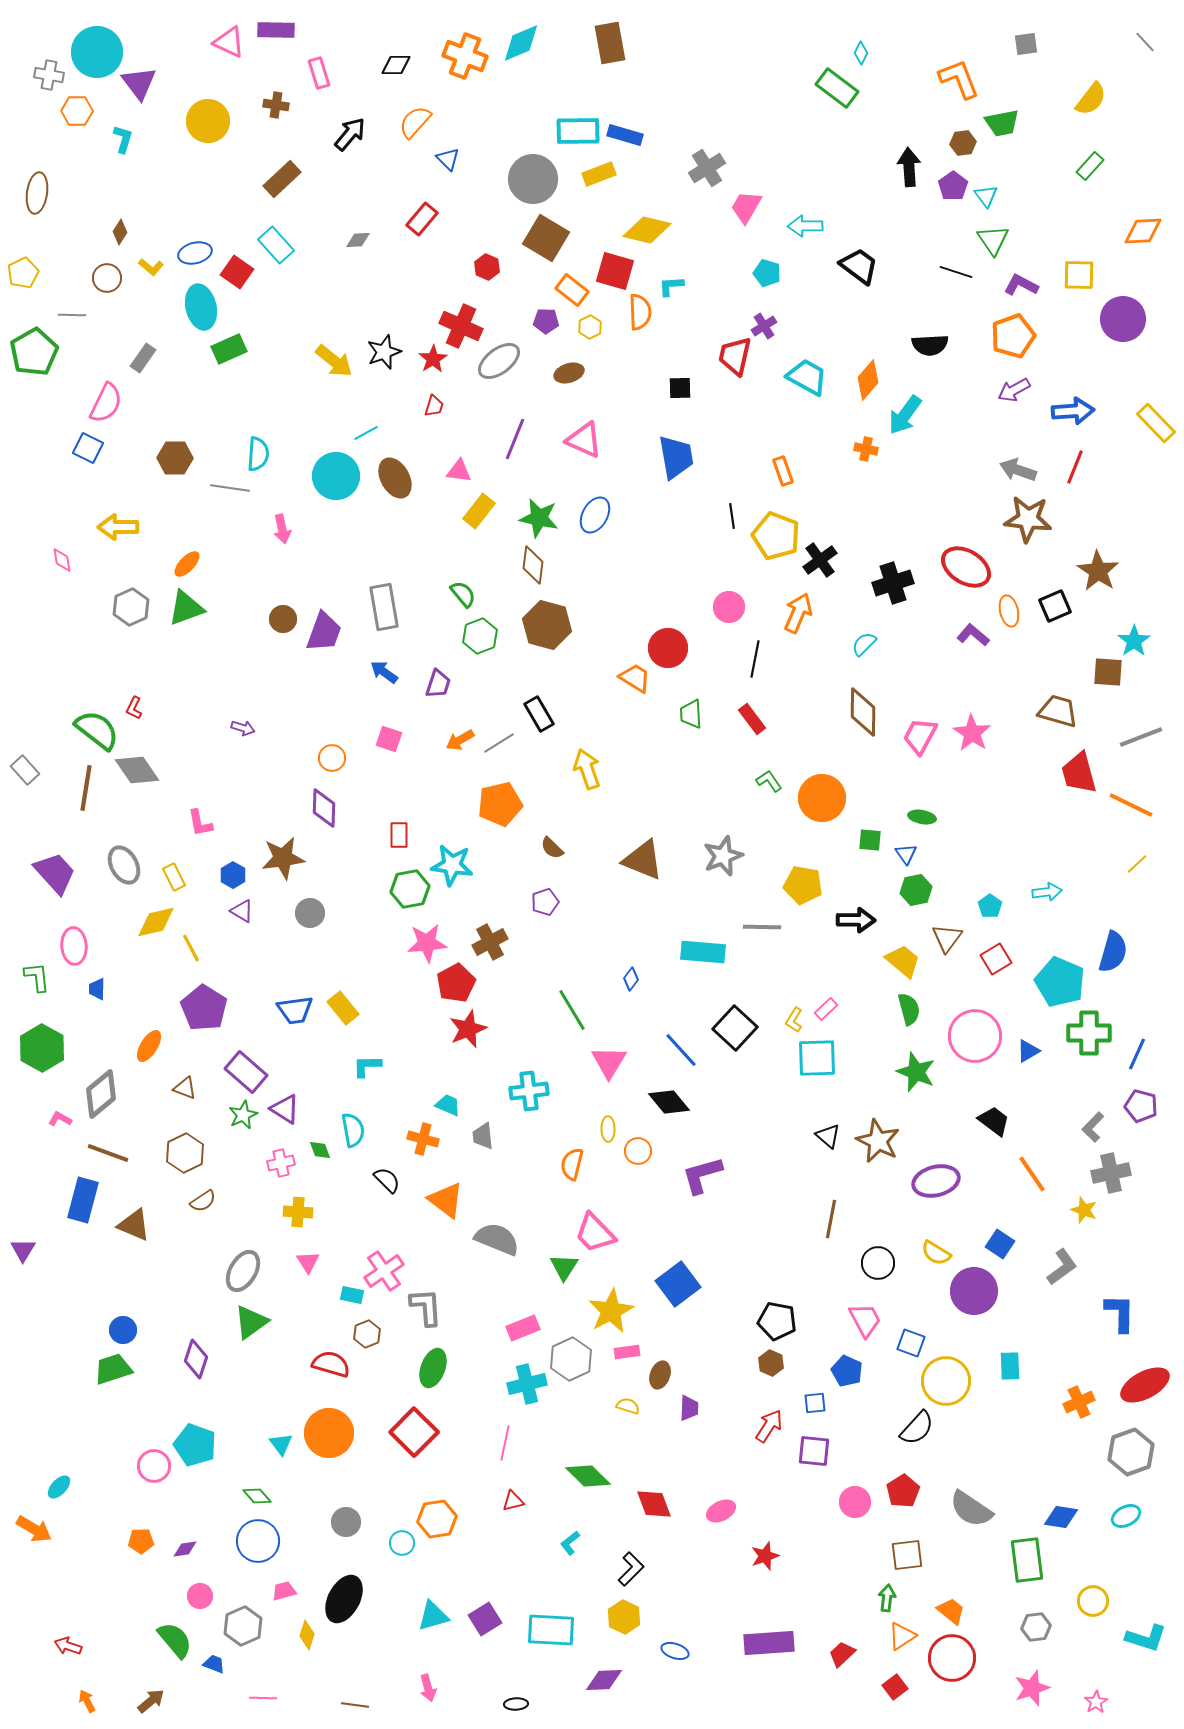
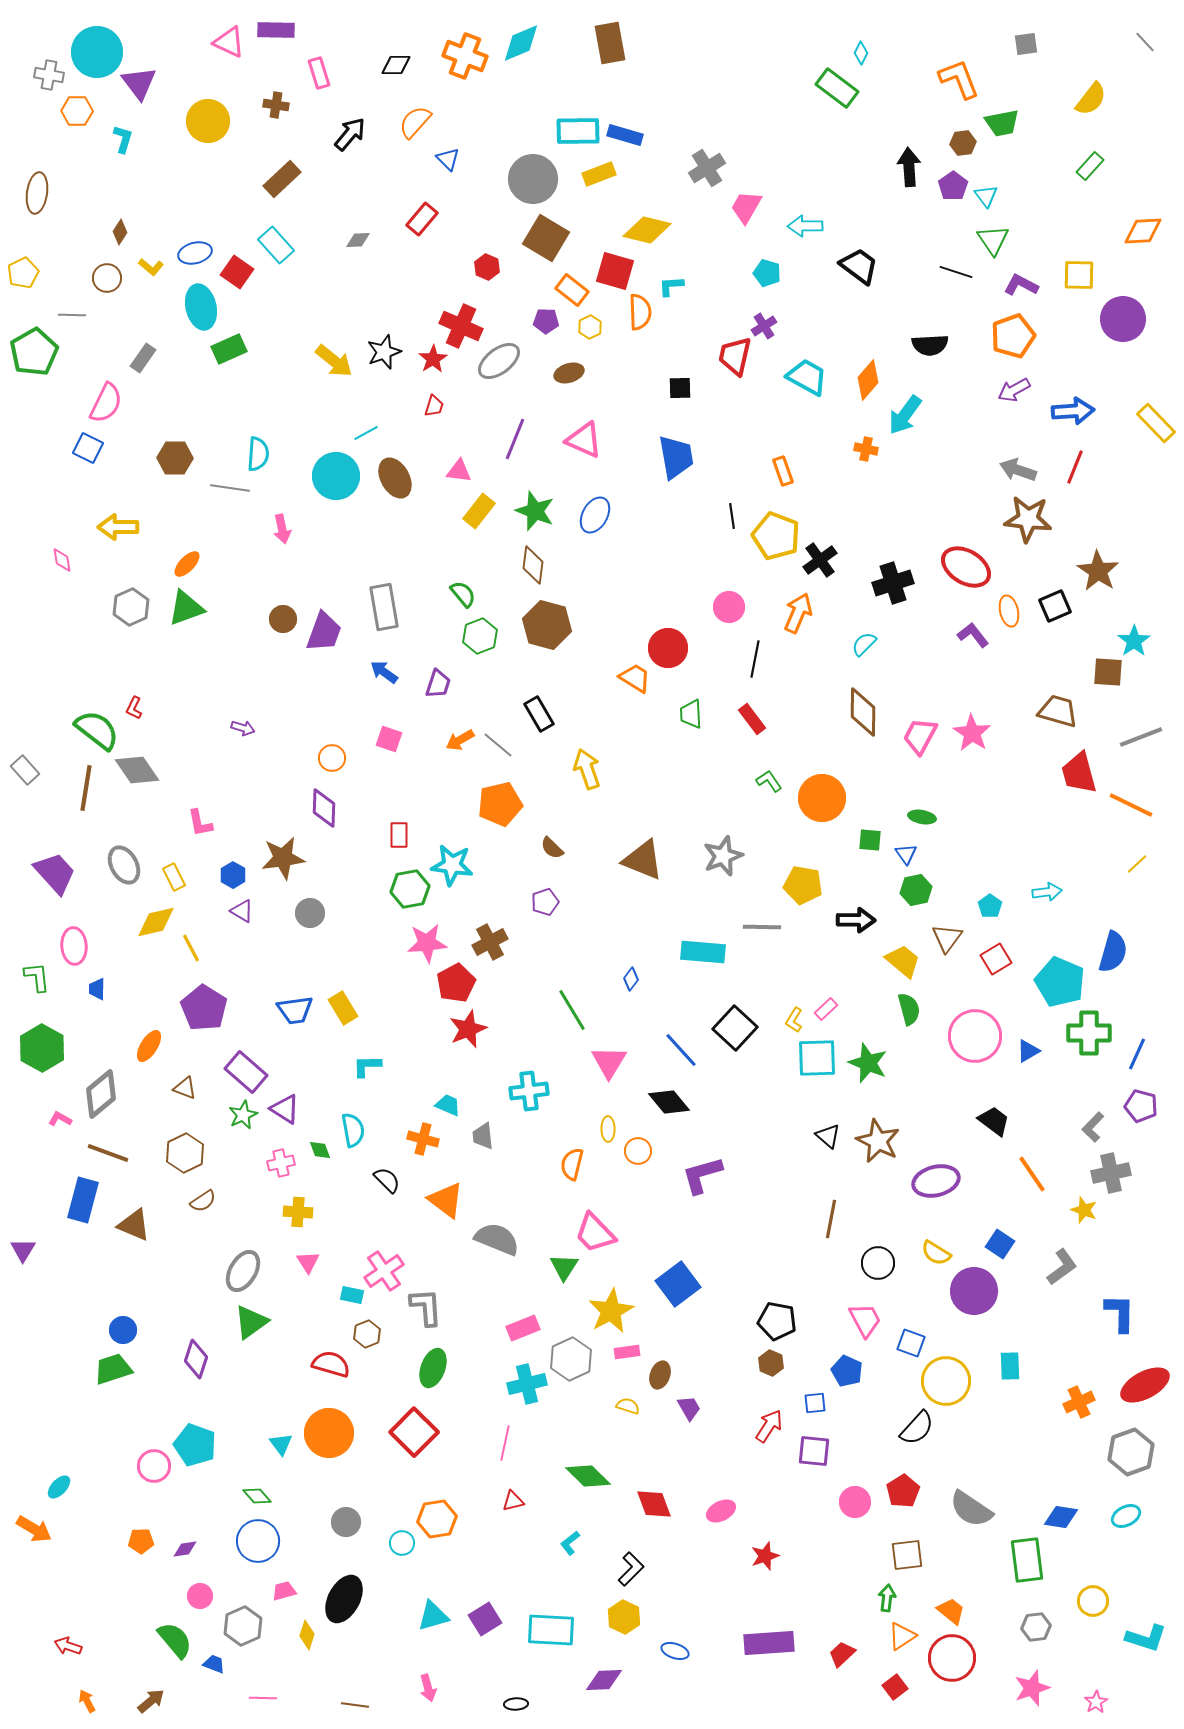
green star at (539, 518): moved 4 px left, 7 px up; rotated 9 degrees clockwise
purple L-shape at (973, 635): rotated 12 degrees clockwise
gray line at (499, 743): moved 1 px left, 2 px down; rotated 72 degrees clockwise
yellow rectangle at (343, 1008): rotated 8 degrees clockwise
green star at (916, 1072): moved 48 px left, 9 px up
purple trapezoid at (689, 1408): rotated 32 degrees counterclockwise
